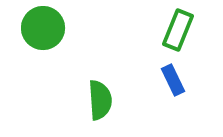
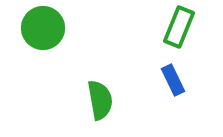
green rectangle: moved 1 px right, 3 px up
green semicircle: rotated 6 degrees counterclockwise
